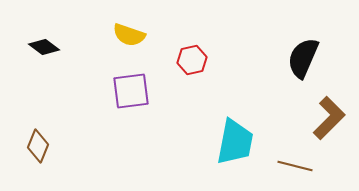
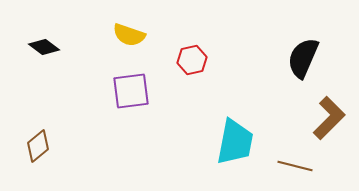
brown diamond: rotated 28 degrees clockwise
